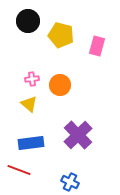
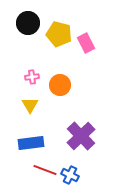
black circle: moved 2 px down
yellow pentagon: moved 2 px left, 1 px up
pink rectangle: moved 11 px left, 3 px up; rotated 42 degrees counterclockwise
pink cross: moved 2 px up
yellow triangle: moved 1 px right, 1 px down; rotated 18 degrees clockwise
purple cross: moved 3 px right, 1 px down
red line: moved 26 px right
blue cross: moved 7 px up
